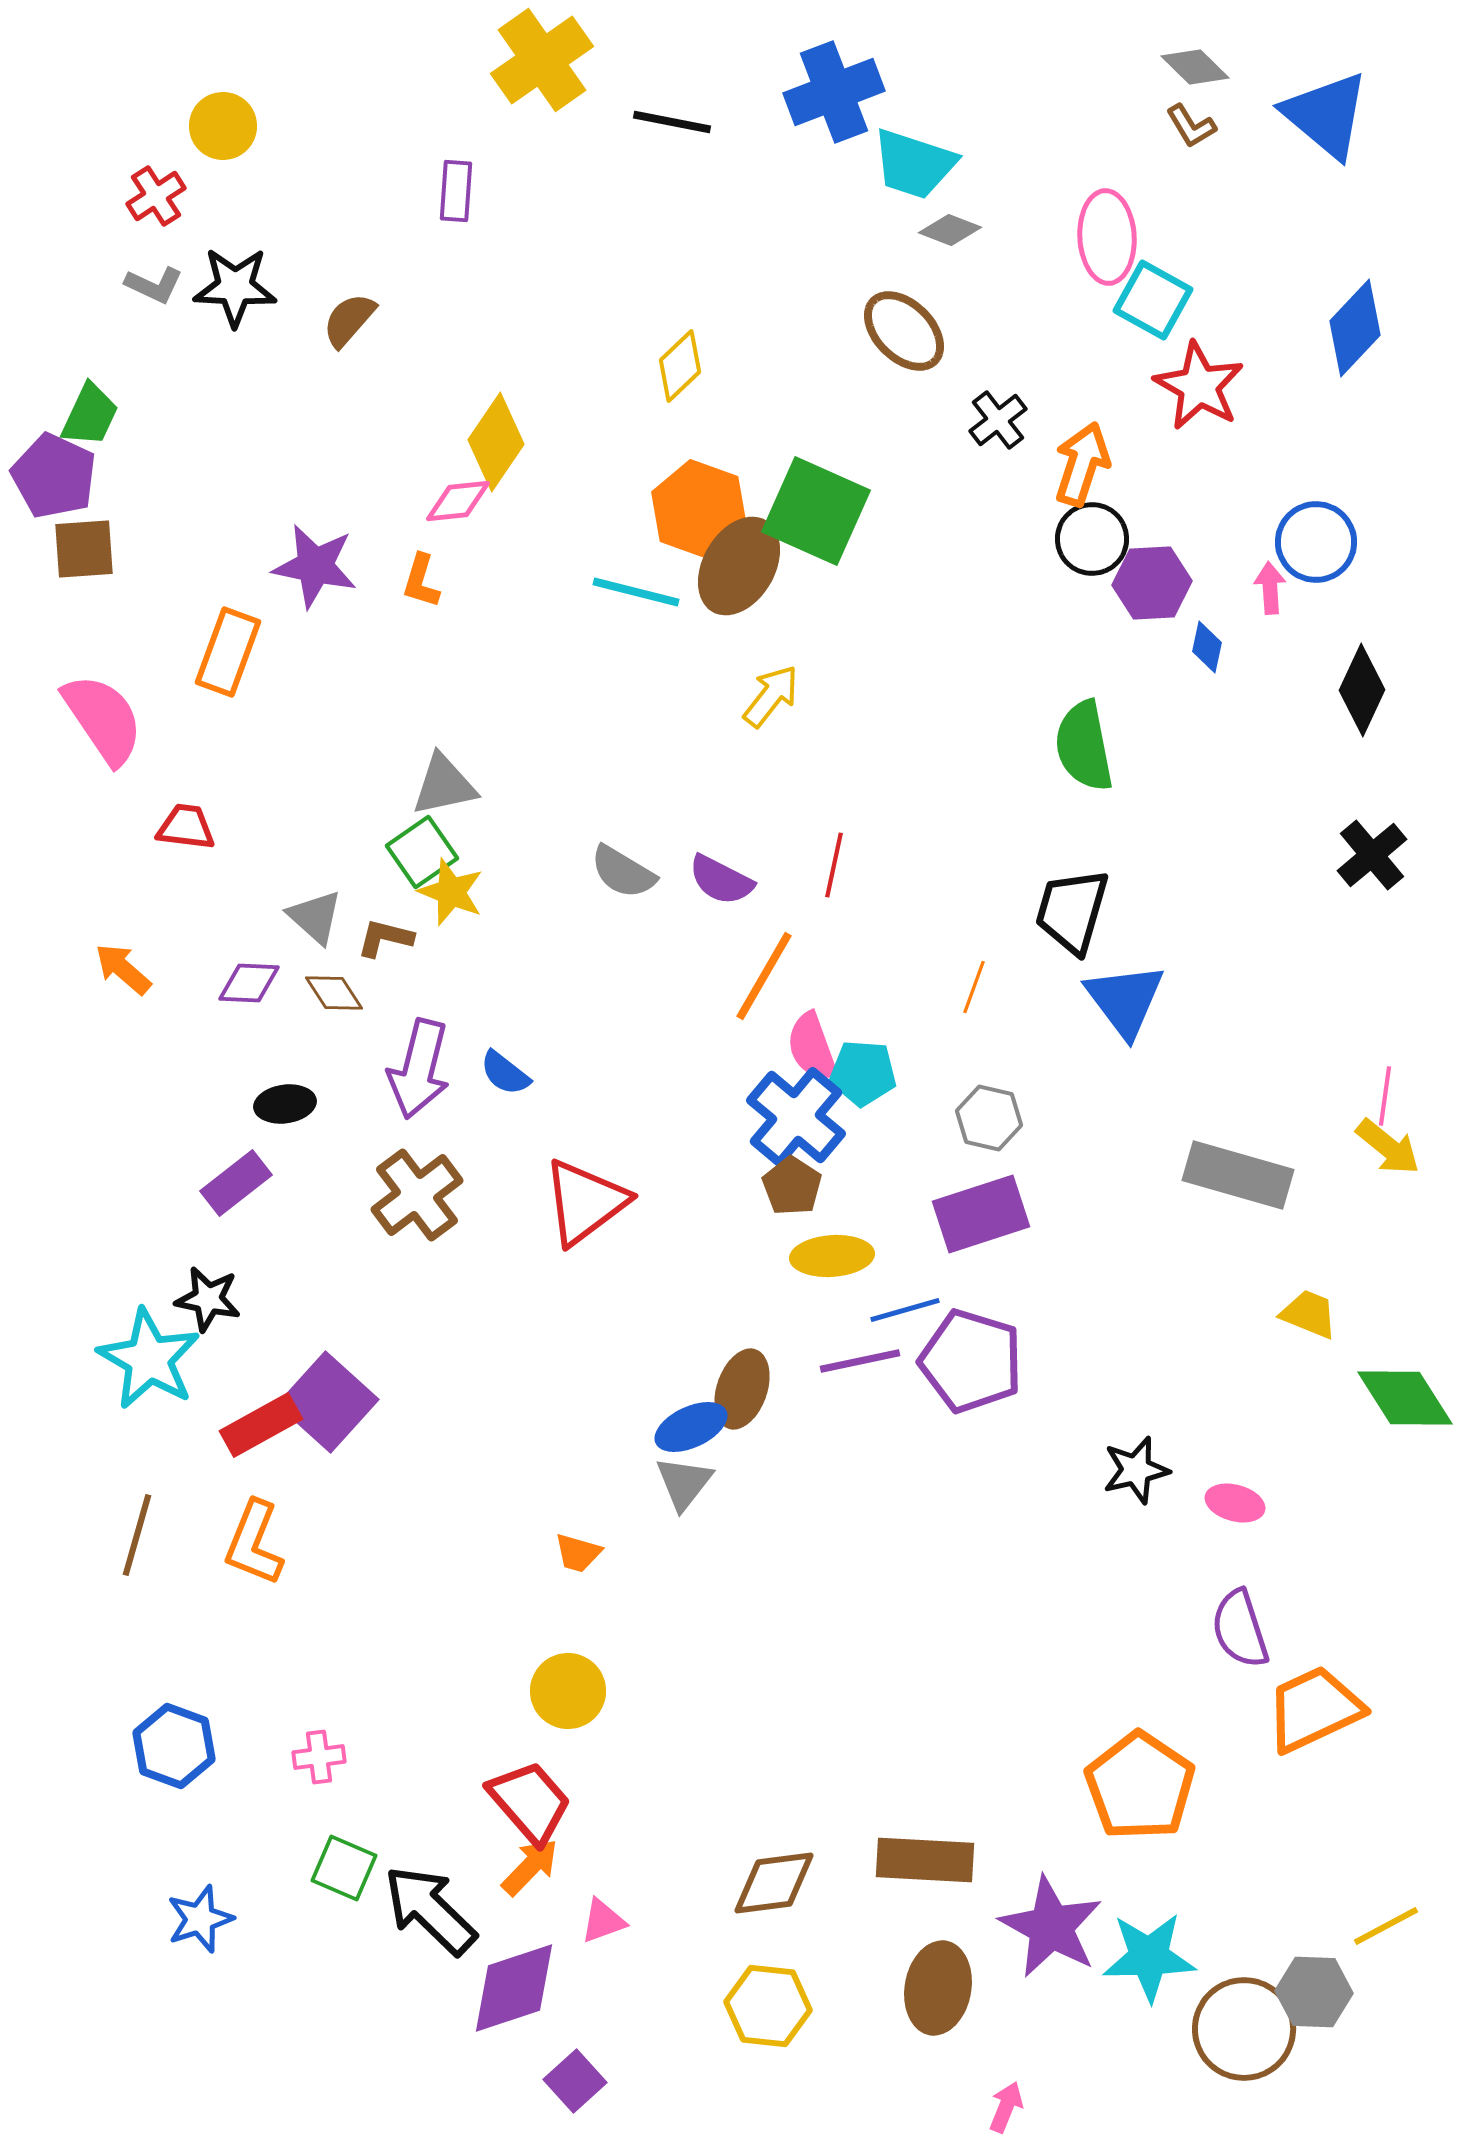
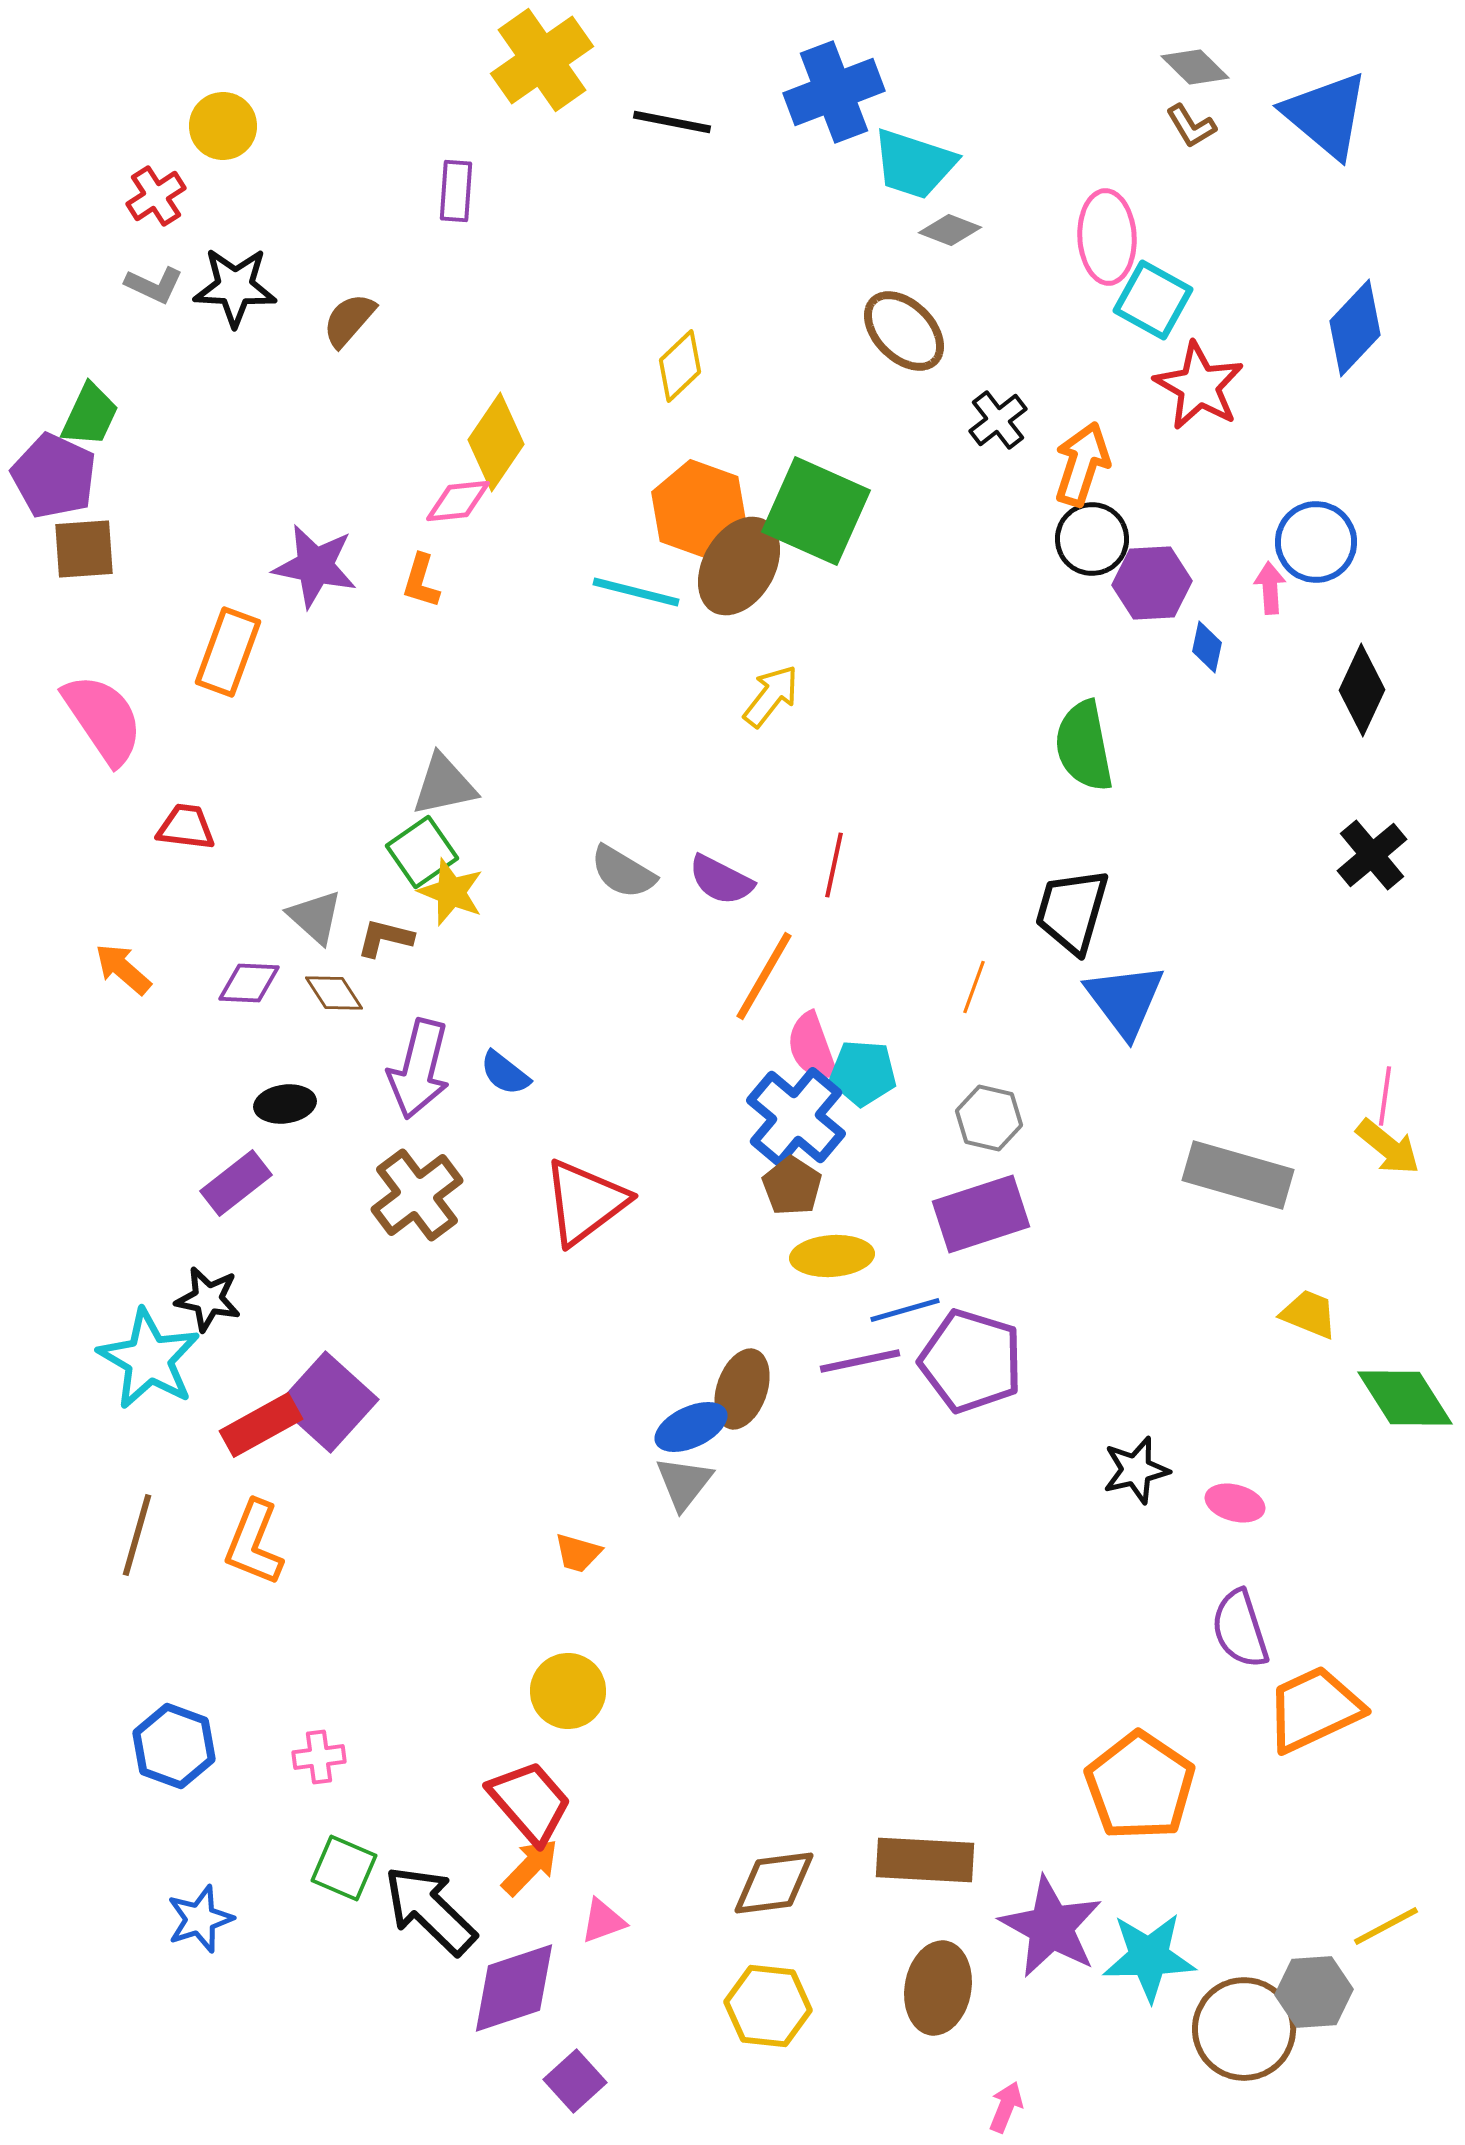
gray hexagon at (1314, 1992): rotated 6 degrees counterclockwise
